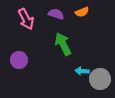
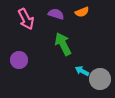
cyan arrow: rotated 24 degrees clockwise
